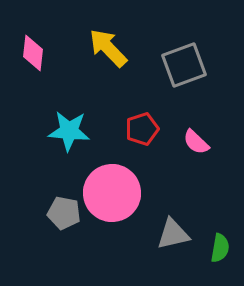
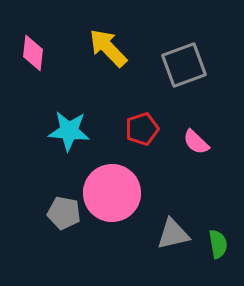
green semicircle: moved 2 px left, 4 px up; rotated 20 degrees counterclockwise
